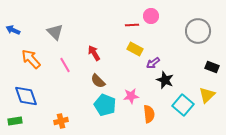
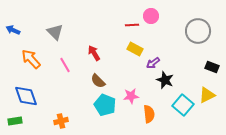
yellow triangle: rotated 18 degrees clockwise
